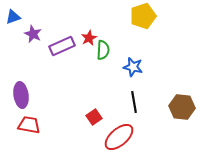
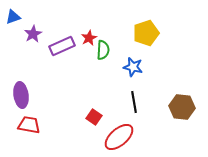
yellow pentagon: moved 3 px right, 17 px down
purple star: rotated 18 degrees clockwise
red square: rotated 21 degrees counterclockwise
